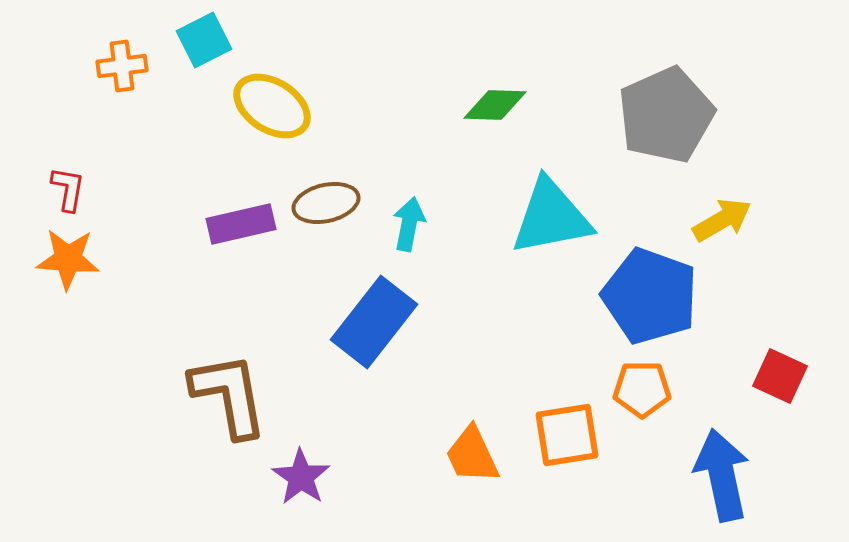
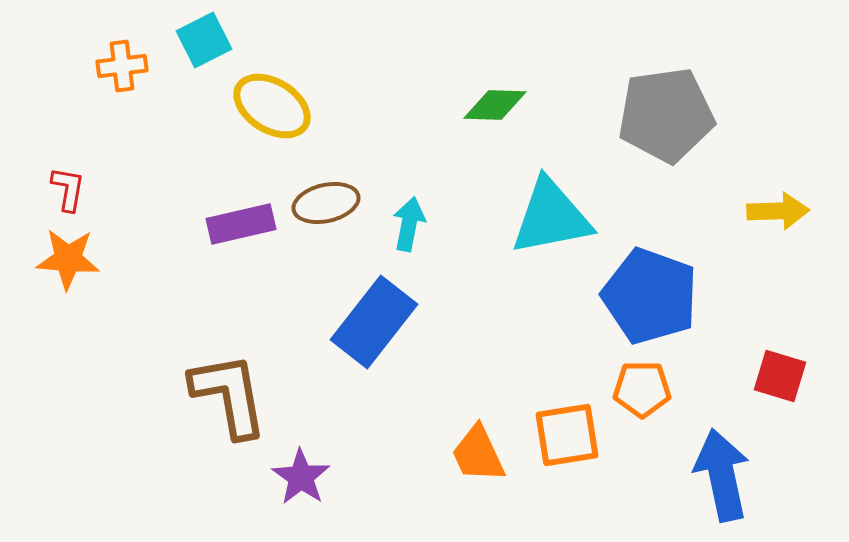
gray pentagon: rotated 16 degrees clockwise
yellow arrow: moved 56 px right, 9 px up; rotated 28 degrees clockwise
red square: rotated 8 degrees counterclockwise
orange trapezoid: moved 6 px right, 1 px up
